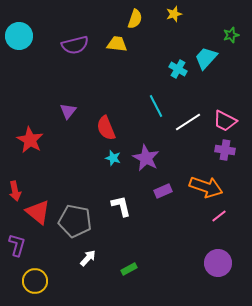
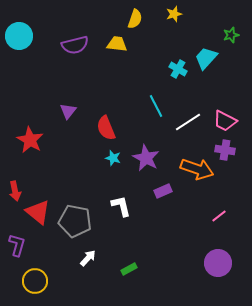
orange arrow: moved 9 px left, 18 px up
